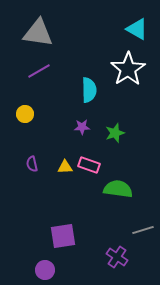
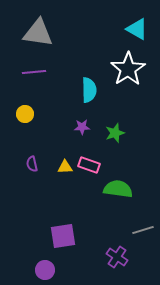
purple line: moved 5 px left, 1 px down; rotated 25 degrees clockwise
